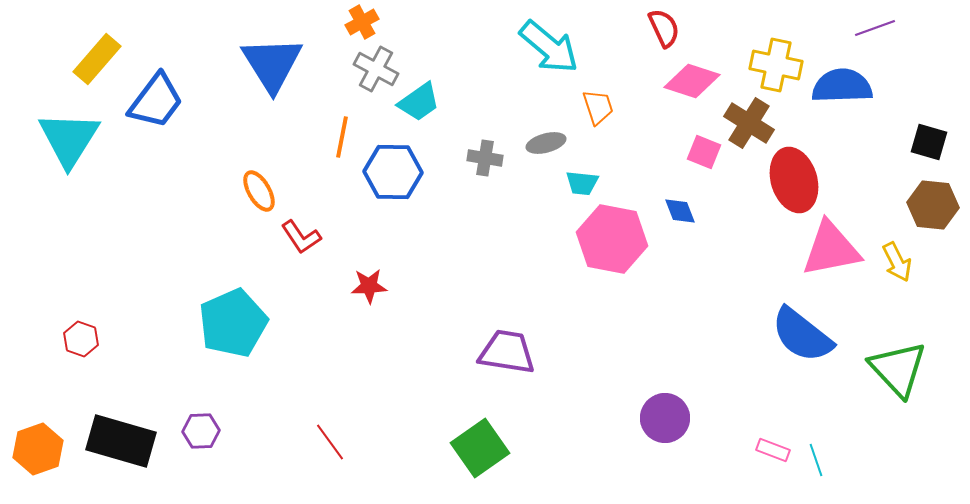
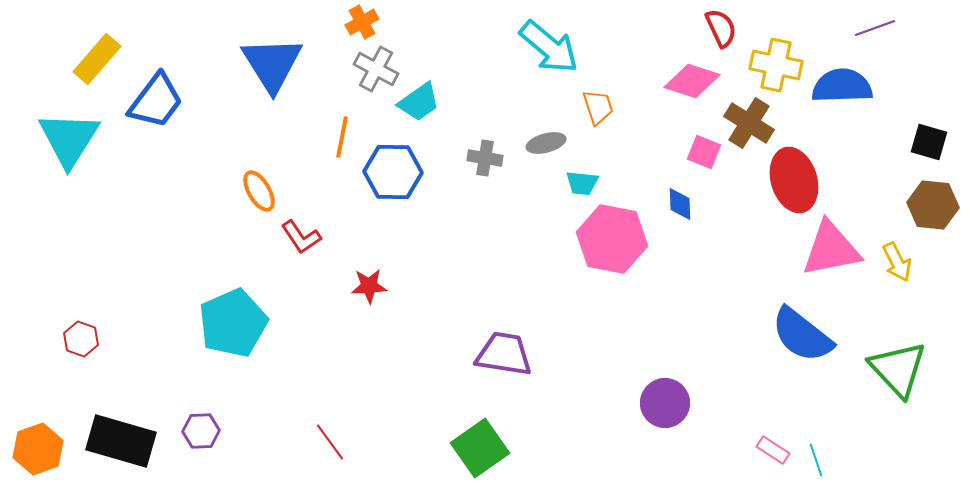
red semicircle at (664, 28): moved 57 px right
blue diamond at (680, 211): moved 7 px up; rotated 20 degrees clockwise
purple trapezoid at (507, 352): moved 3 px left, 2 px down
purple circle at (665, 418): moved 15 px up
pink rectangle at (773, 450): rotated 12 degrees clockwise
